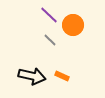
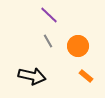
orange circle: moved 5 px right, 21 px down
gray line: moved 2 px left, 1 px down; rotated 16 degrees clockwise
orange rectangle: moved 24 px right; rotated 16 degrees clockwise
